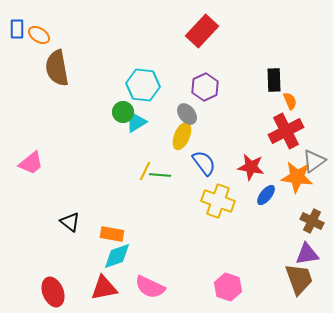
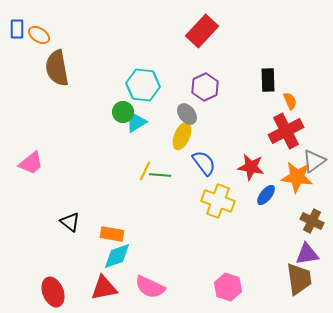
black rectangle: moved 6 px left
brown trapezoid: rotated 12 degrees clockwise
